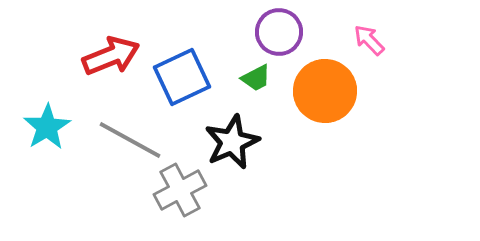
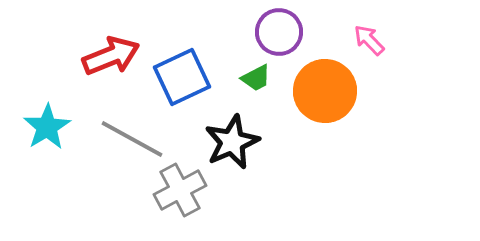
gray line: moved 2 px right, 1 px up
